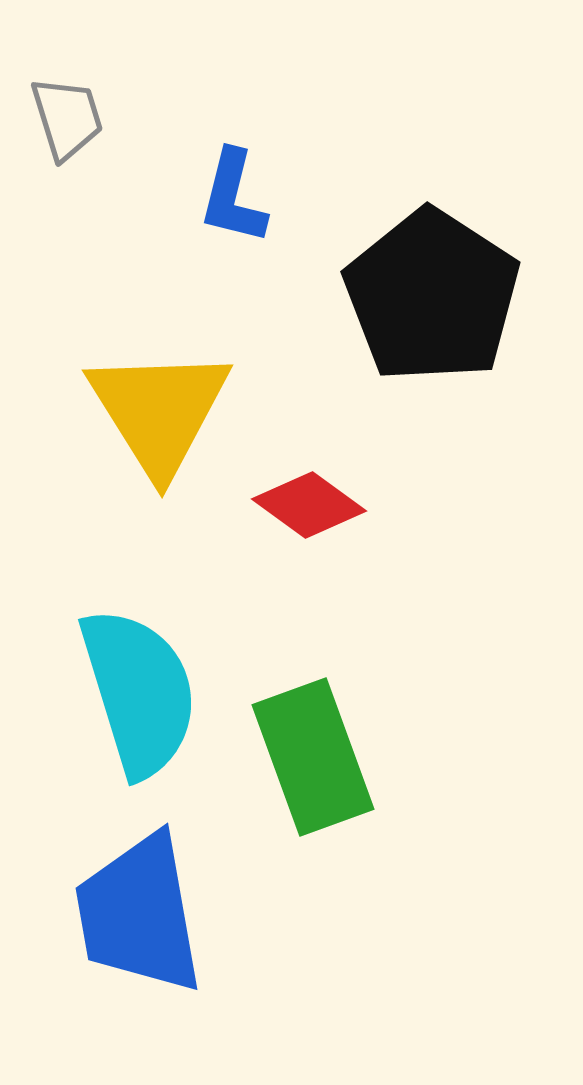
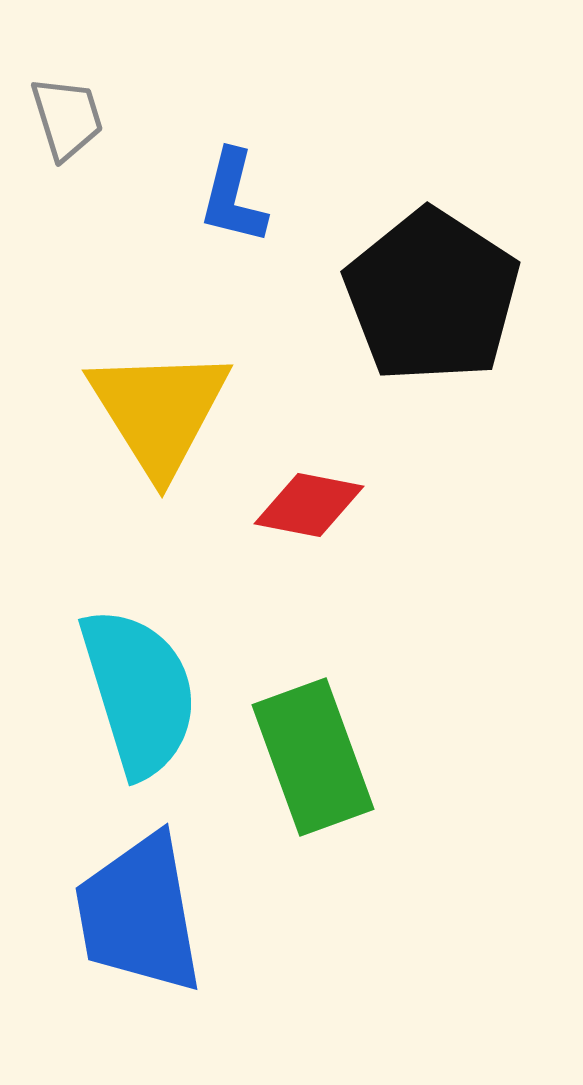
red diamond: rotated 25 degrees counterclockwise
